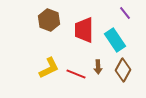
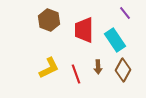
red line: rotated 48 degrees clockwise
